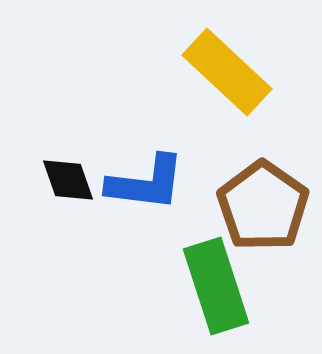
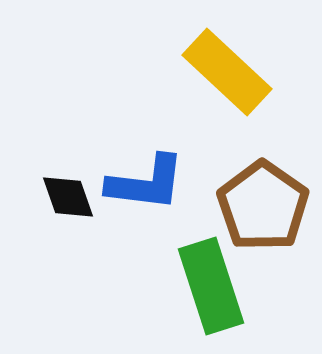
black diamond: moved 17 px down
green rectangle: moved 5 px left
